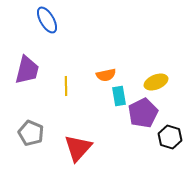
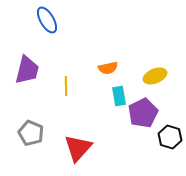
orange semicircle: moved 2 px right, 7 px up
yellow ellipse: moved 1 px left, 6 px up
